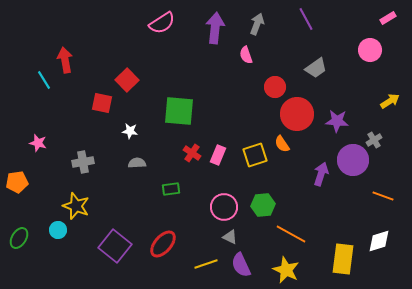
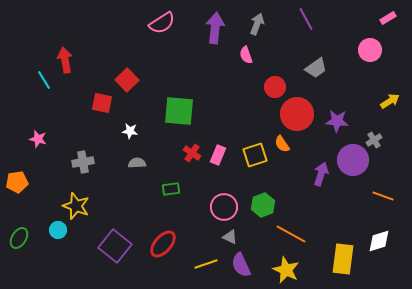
pink star at (38, 143): moved 4 px up
green hexagon at (263, 205): rotated 15 degrees counterclockwise
